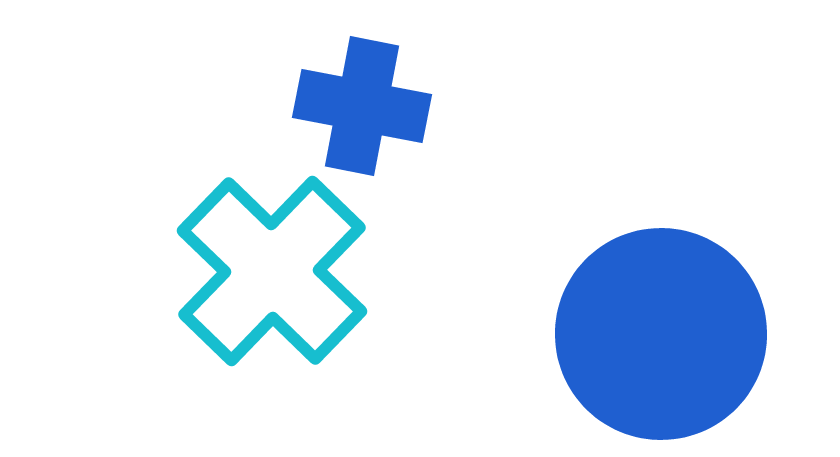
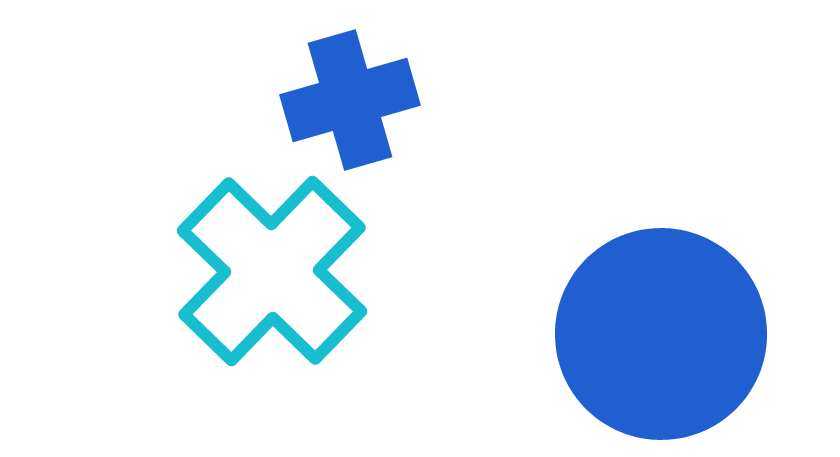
blue cross: moved 12 px left, 6 px up; rotated 27 degrees counterclockwise
